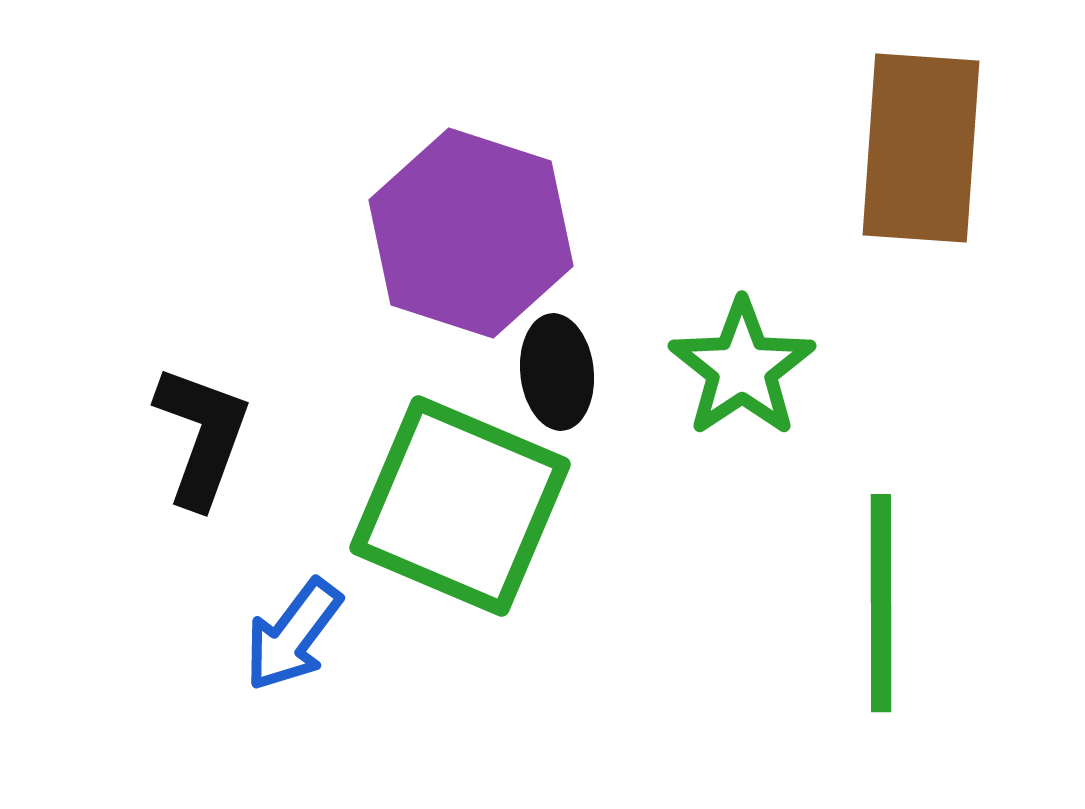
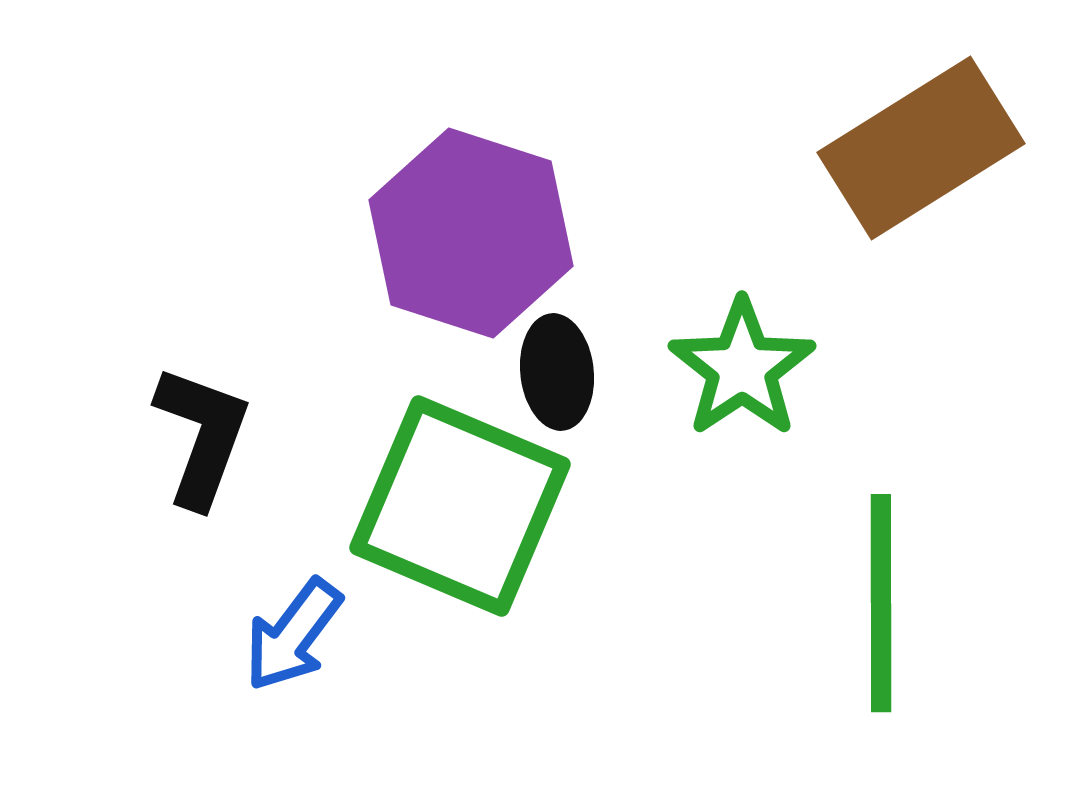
brown rectangle: rotated 54 degrees clockwise
